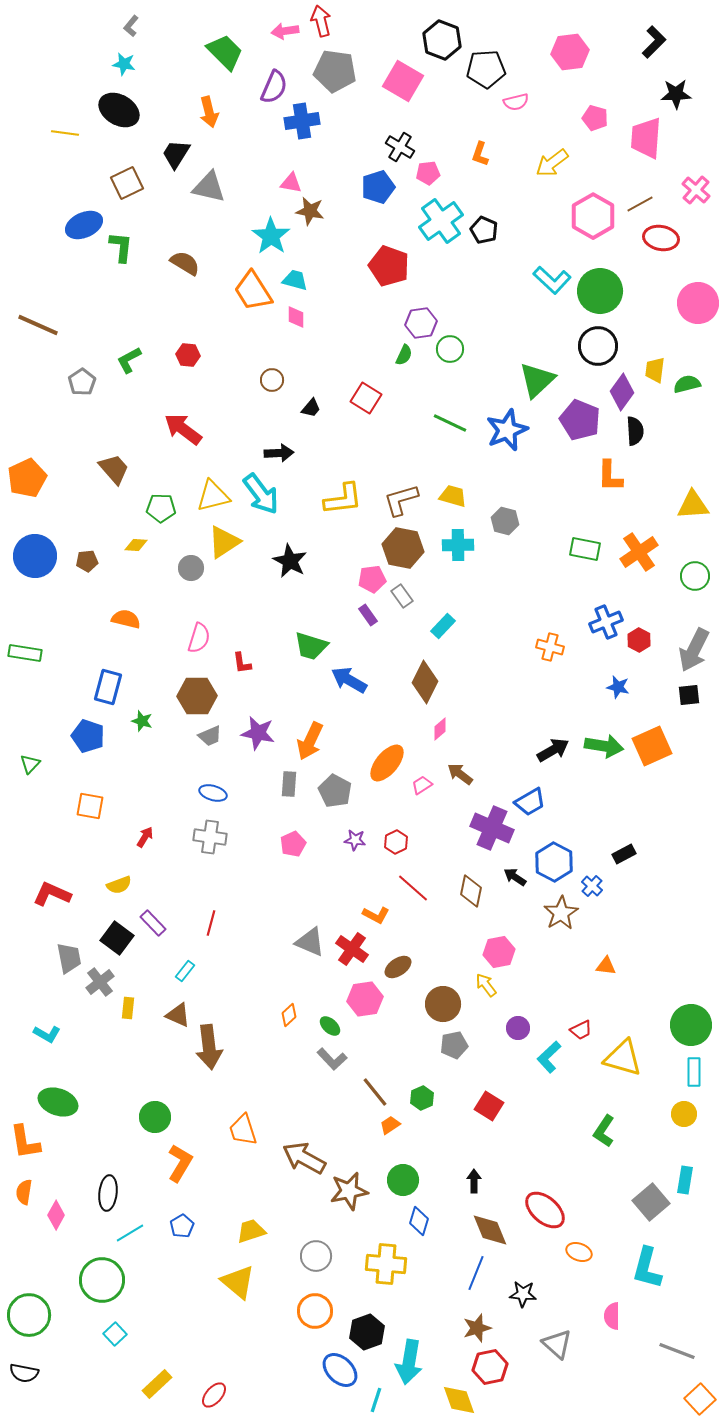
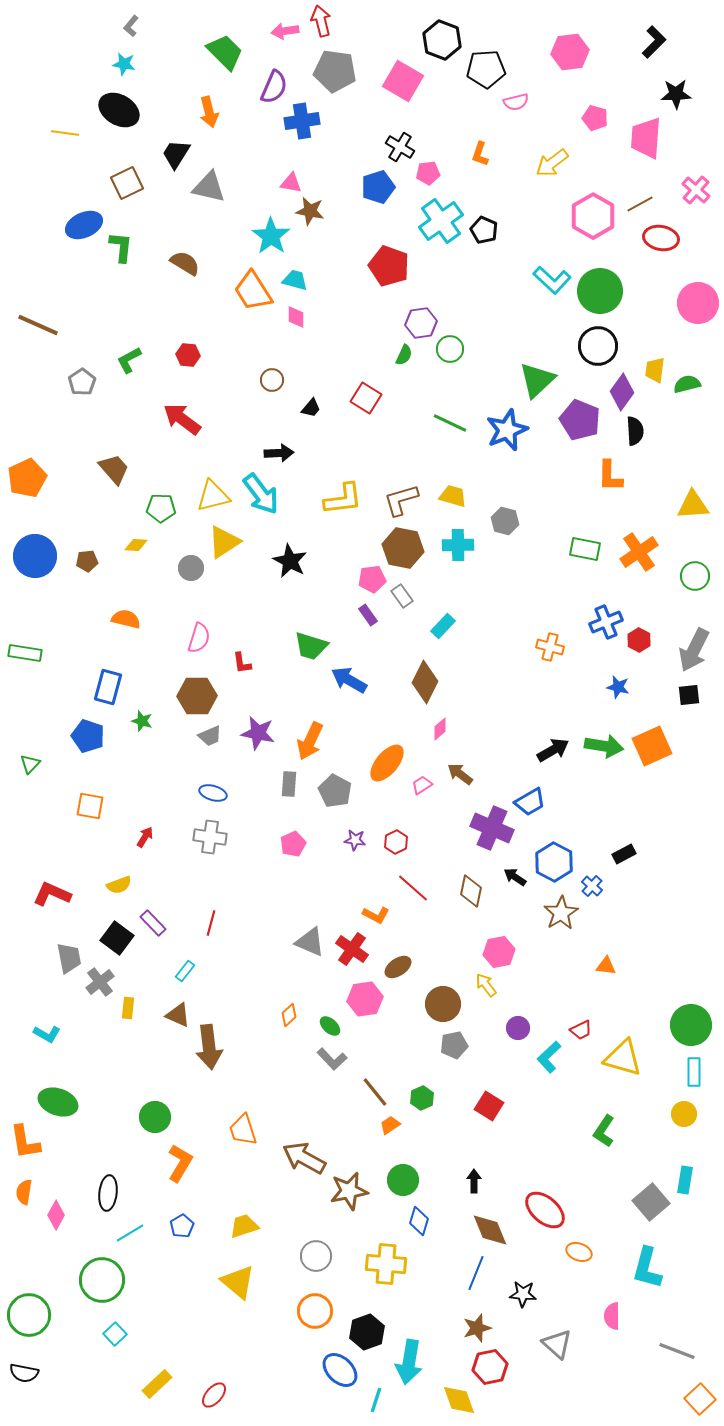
red arrow at (183, 429): moved 1 px left, 10 px up
yellow trapezoid at (251, 1231): moved 7 px left, 5 px up
